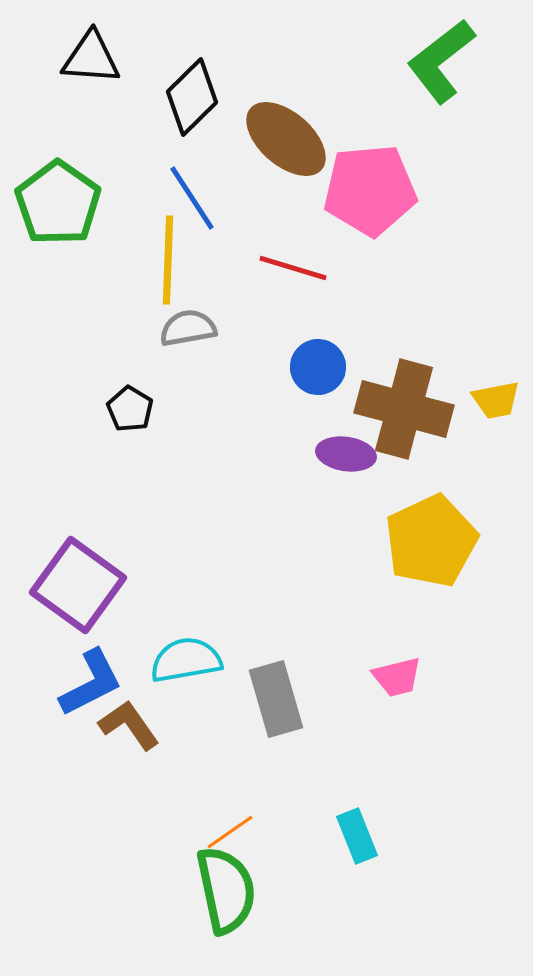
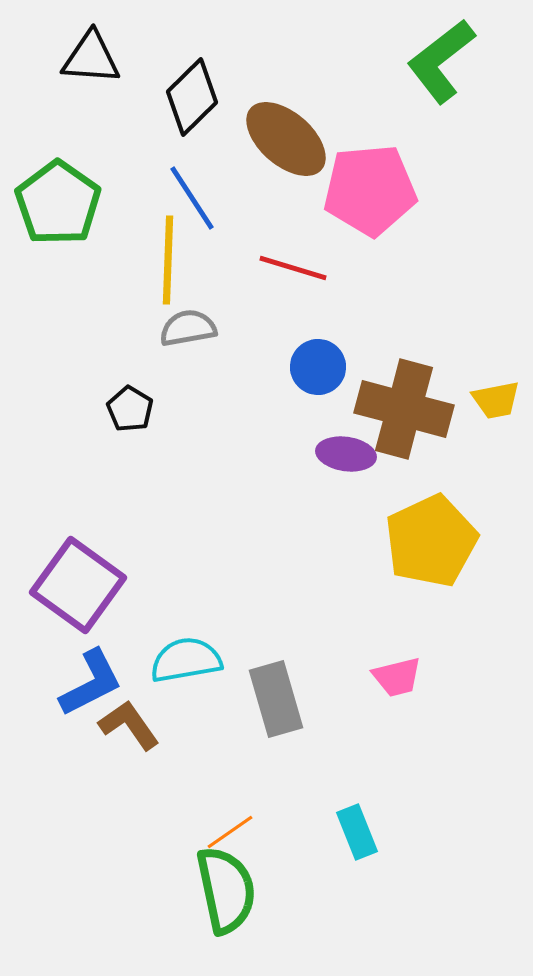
cyan rectangle: moved 4 px up
